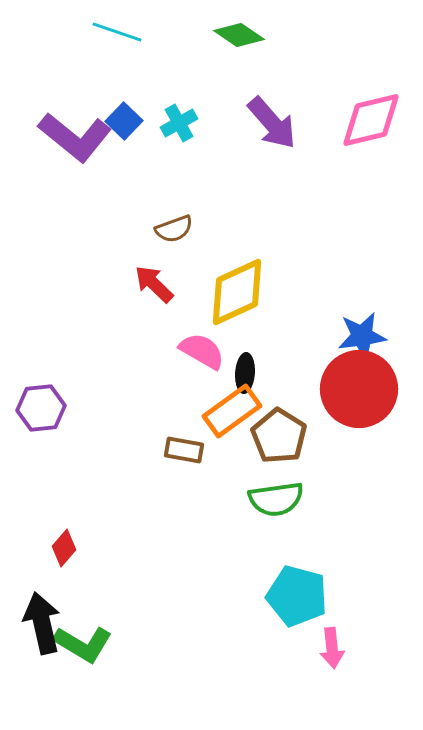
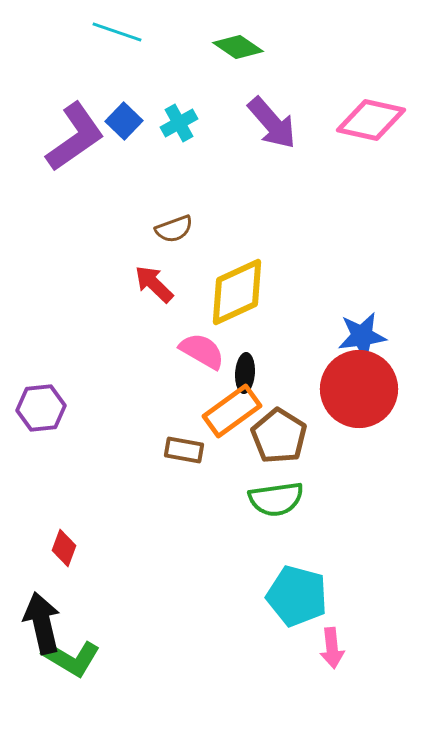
green diamond: moved 1 px left, 12 px down
pink diamond: rotated 26 degrees clockwise
purple L-shape: rotated 74 degrees counterclockwise
red diamond: rotated 21 degrees counterclockwise
green L-shape: moved 12 px left, 14 px down
